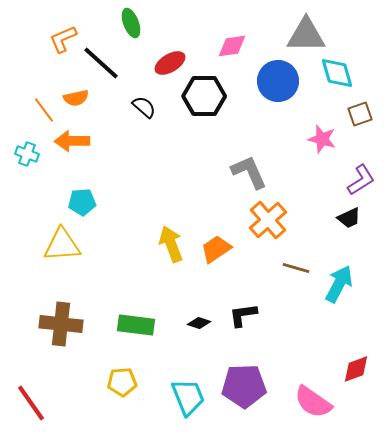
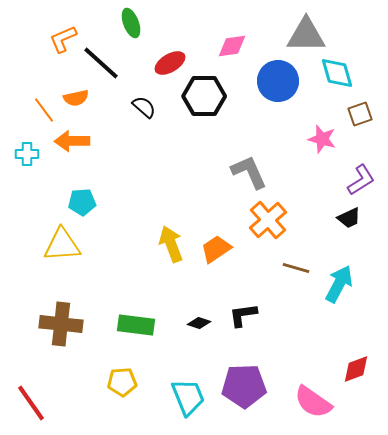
cyan cross: rotated 20 degrees counterclockwise
